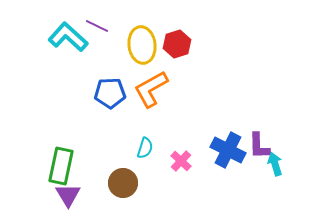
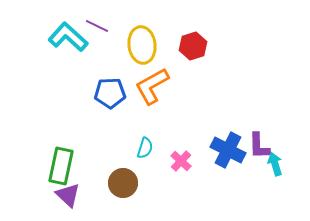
red hexagon: moved 16 px right, 2 px down
orange L-shape: moved 1 px right, 3 px up
purple triangle: rotated 16 degrees counterclockwise
